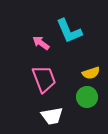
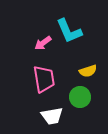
pink arrow: moved 2 px right; rotated 72 degrees counterclockwise
yellow semicircle: moved 3 px left, 2 px up
pink trapezoid: rotated 12 degrees clockwise
green circle: moved 7 px left
